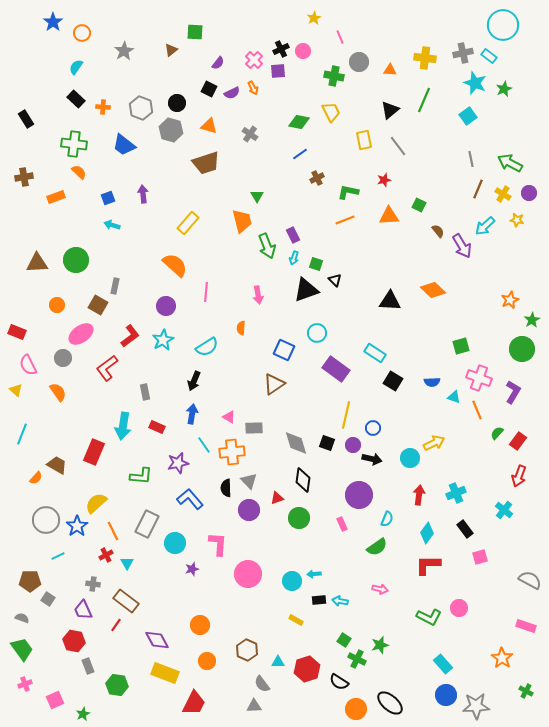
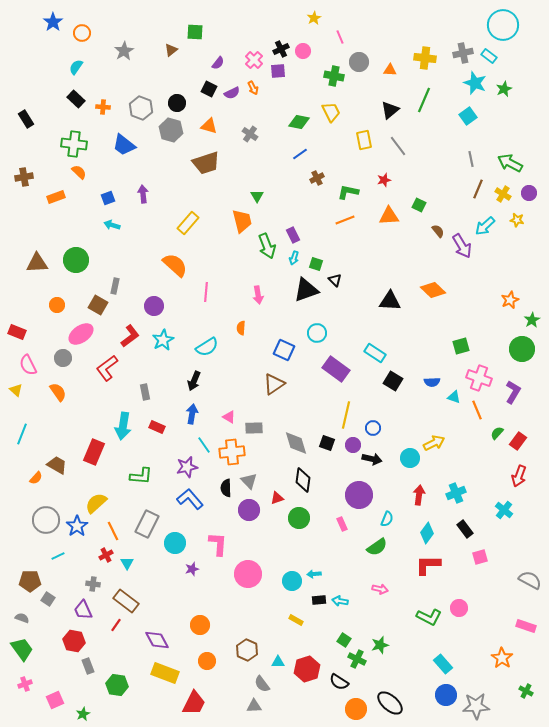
purple circle at (166, 306): moved 12 px left
purple star at (178, 463): moved 9 px right, 4 px down
